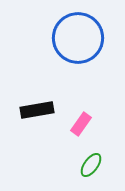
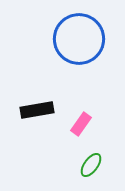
blue circle: moved 1 px right, 1 px down
